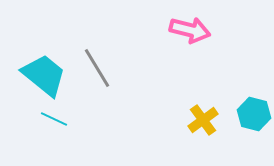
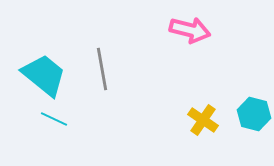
gray line: moved 5 px right, 1 px down; rotated 21 degrees clockwise
yellow cross: rotated 20 degrees counterclockwise
